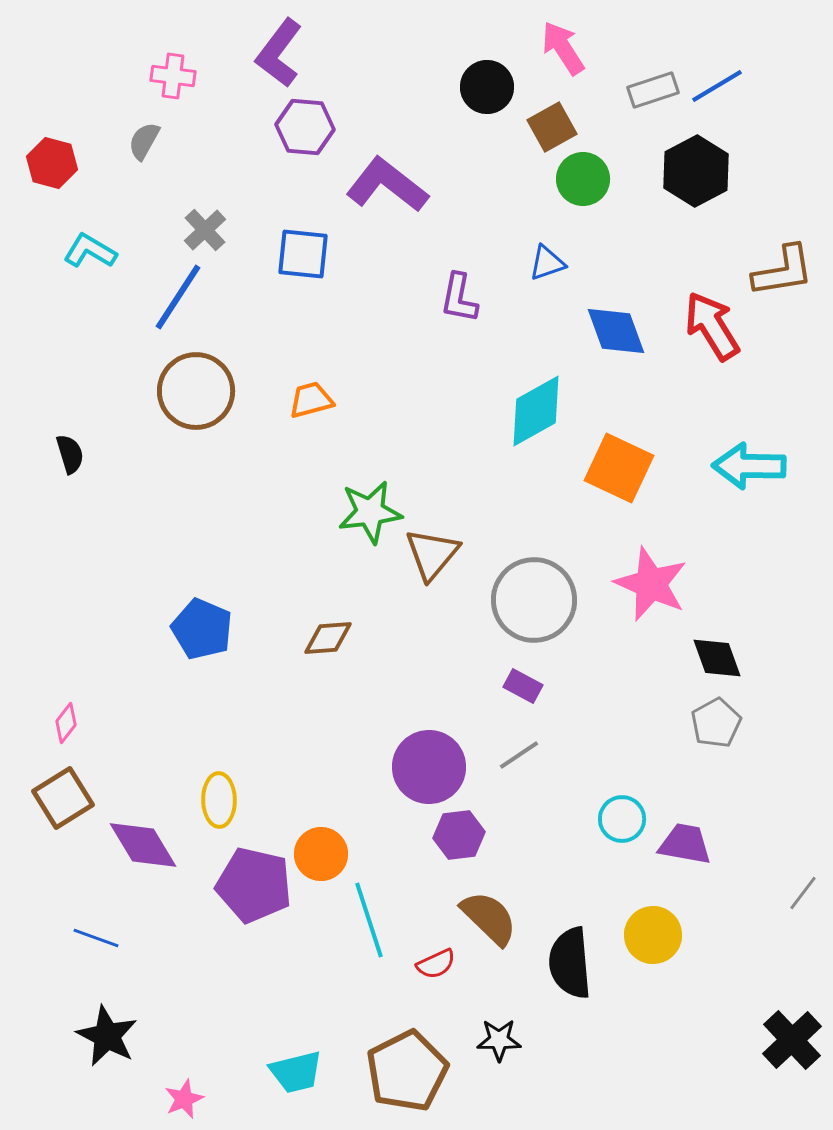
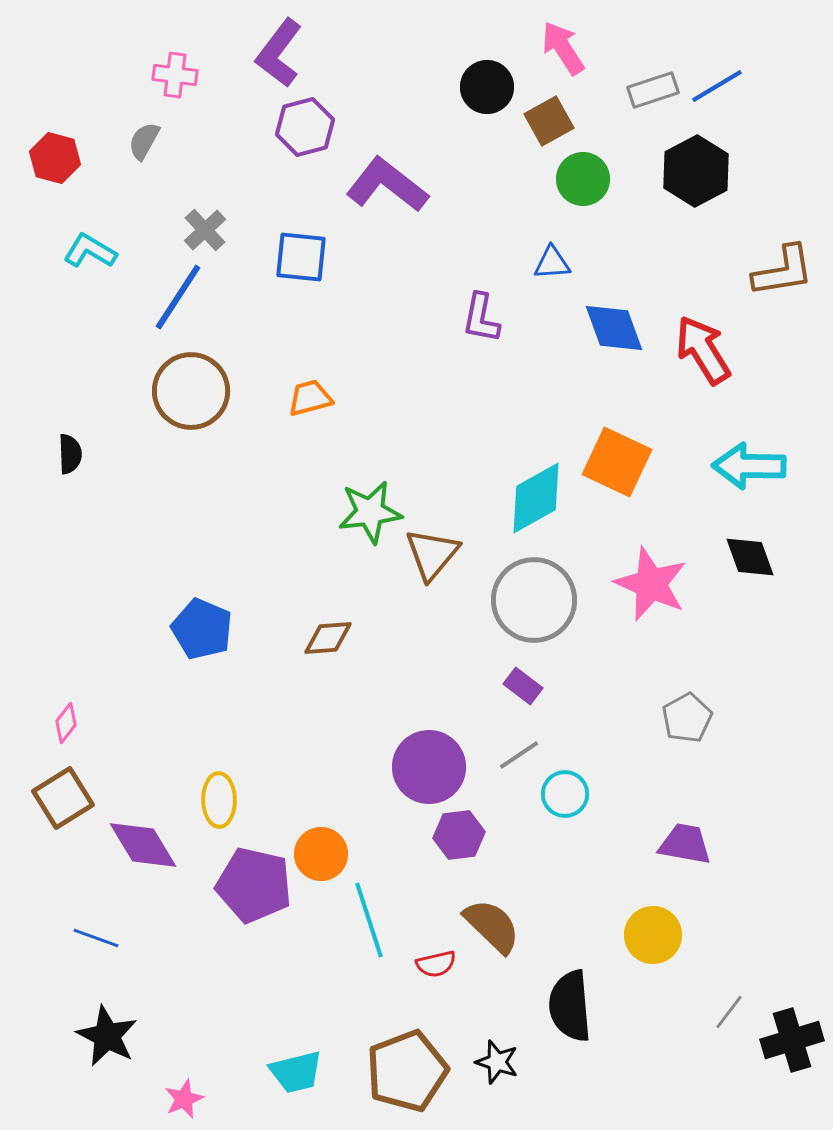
pink cross at (173, 76): moved 2 px right, 1 px up
purple hexagon at (305, 127): rotated 20 degrees counterclockwise
brown square at (552, 127): moved 3 px left, 6 px up
red hexagon at (52, 163): moved 3 px right, 5 px up
blue square at (303, 254): moved 2 px left, 3 px down
blue triangle at (547, 263): moved 5 px right; rotated 15 degrees clockwise
purple L-shape at (459, 298): moved 22 px right, 20 px down
red arrow at (712, 326): moved 9 px left, 24 px down
blue diamond at (616, 331): moved 2 px left, 3 px up
brown circle at (196, 391): moved 5 px left
orange trapezoid at (311, 400): moved 1 px left, 2 px up
cyan diamond at (536, 411): moved 87 px down
black semicircle at (70, 454): rotated 15 degrees clockwise
orange square at (619, 468): moved 2 px left, 6 px up
black diamond at (717, 658): moved 33 px right, 101 px up
purple rectangle at (523, 686): rotated 9 degrees clockwise
gray pentagon at (716, 723): moved 29 px left, 5 px up
cyan circle at (622, 819): moved 57 px left, 25 px up
gray line at (803, 893): moved 74 px left, 119 px down
brown semicircle at (489, 918): moved 3 px right, 8 px down
black semicircle at (570, 963): moved 43 px down
red semicircle at (436, 964): rotated 12 degrees clockwise
black star at (499, 1040): moved 2 px left, 22 px down; rotated 18 degrees clockwise
black cross at (792, 1040): rotated 26 degrees clockwise
brown pentagon at (407, 1071): rotated 6 degrees clockwise
